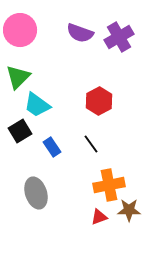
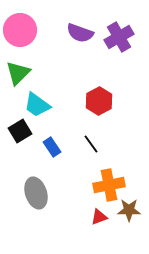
green triangle: moved 4 px up
